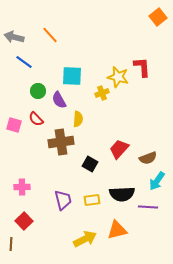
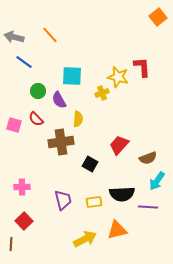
red trapezoid: moved 4 px up
yellow rectangle: moved 2 px right, 2 px down
